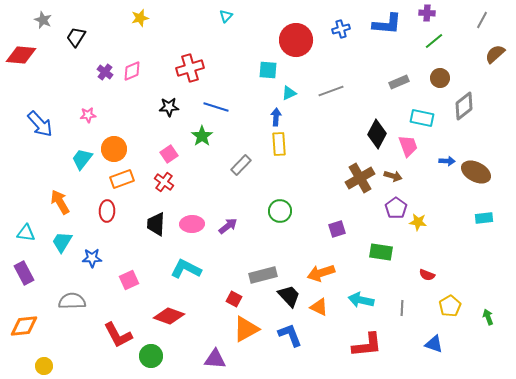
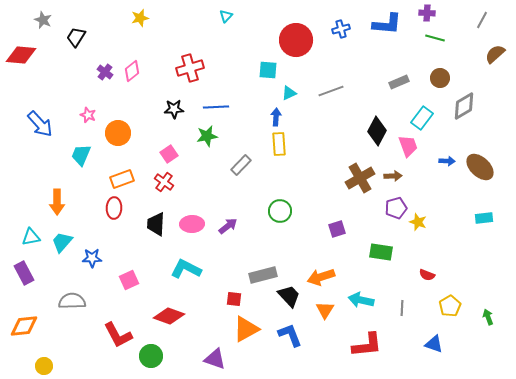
green line at (434, 41): moved 1 px right, 3 px up; rotated 54 degrees clockwise
pink diamond at (132, 71): rotated 15 degrees counterclockwise
gray diamond at (464, 106): rotated 8 degrees clockwise
black star at (169, 107): moved 5 px right, 2 px down
blue line at (216, 107): rotated 20 degrees counterclockwise
pink star at (88, 115): rotated 28 degrees clockwise
cyan rectangle at (422, 118): rotated 65 degrees counterclockwise
black diamond at (377, 134): moved 3 px up
green star at (202, 136): moved 5 px right; rotated 25 degrees clockwise
orange circle at (114, 149): moved 4 px right, 16 px up
cyan trapezoid at (82, 159): moved 1 px left, 4 px up; rotated 15 degrees counterclockwise
brown ellipse at (476, 172): moved 4 px right, 5 px up; rotated 16 degrees clockwise
brown arrow at (393, 176): rotated 18 degrees counterclockwise
orange arrow at (60, 202): moved 3 px left; rotated 150 degrees counterclockwise
purple pentagon at (396, 208): rotated 20 degrees clockwise
red ellipse at (107, 211): moved 7 px right, 3 px up
yellow star at (418, 222): rotated 12 degrees clockwise
cyan triangle at (26, 233): moved 5 px right, 4 px down; rotated 18 degrees counterclockwise
cyan trapezoid at (62, 242): rotated 10 degrees clockwise
orange arrow at (321, 273): moved 4 px down
red square at (234, 299): rotated 21 degrees counterclockwise
orange triangle at (319, 307): moved 6 px right, 3 px down; rotated 36 degrees clockwise
purple triangle at (215, 359): rotated 15 degrees clockwise
